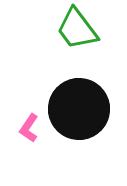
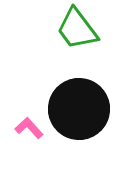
pink L-shape: rotated 104 degrees clockwise
